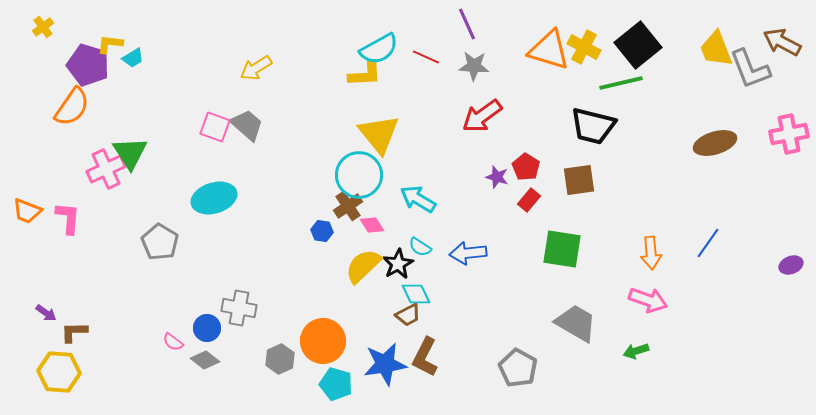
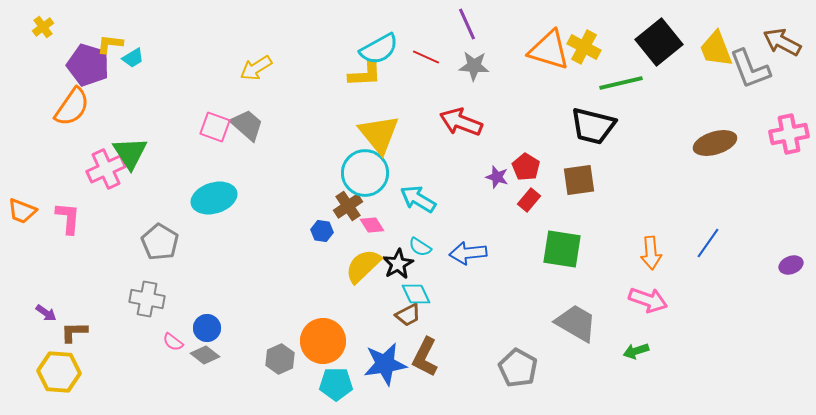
black square at (638, 45): moved 21 px right, 3 px up
red arrow at (482, 116): moved 21 px left, 6 px down; rotated 57 degrees clockwise
cyan circle at (359, 175): moved 6 px right, 2 px up
orange trapezoid at (27, 211): moved 5 px left
gray cross at (239, 308): moved 92 px left, 9 px up
gray diamond at (205, 360): moved 5 px up
cyan pentagon at (336, 384): rotated 16 degrees counterclockwise
